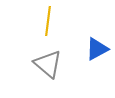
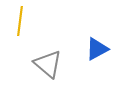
yellow line: moved 28 px left
